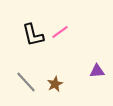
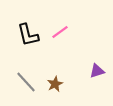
black L-shape: moved 5 px left
purple triangle: rotated 14 degrees counterclockwise
